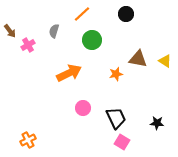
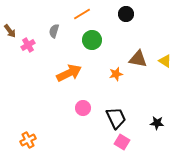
orange line: rotated 12 degrees clockwise
